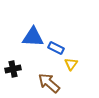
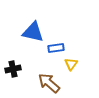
blue triangle: moved 5 px up; rotated 10 degrees clockwise
blue rectangle: rotated 35 degrees counterclockwise
